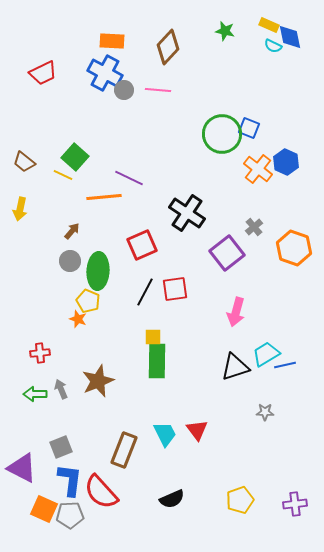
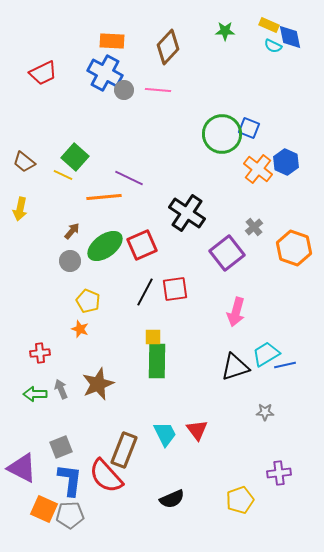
green star at (225, 31): rotated 12 degrees counterclockwise
green ellipse at (98, 271): moved 7 px right, 25 px up; rotated 51 degrees clockwise
orange star at (78, 319): moved 2 px right, 10 px down
brown star at (98, 381): moved 3 px down
red semicircle at (101, 492): moved 5 px right, 16 px up
purple cross at (295, 504): moved 16 px left, 31 px up
